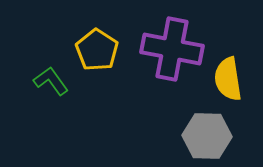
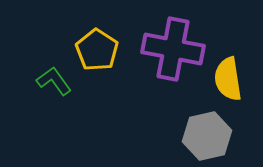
purple cross: moved 1 px right
green L-shape: moved 3 px right
gray hexagon: rotated 15 degrees counterclockwise
